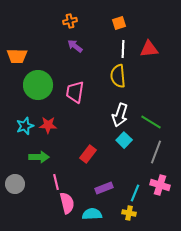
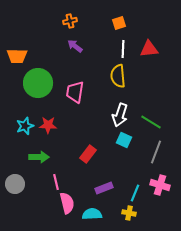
green circle: moved 2 px up
cyan square: rotated 21 degrees counterclockwise
